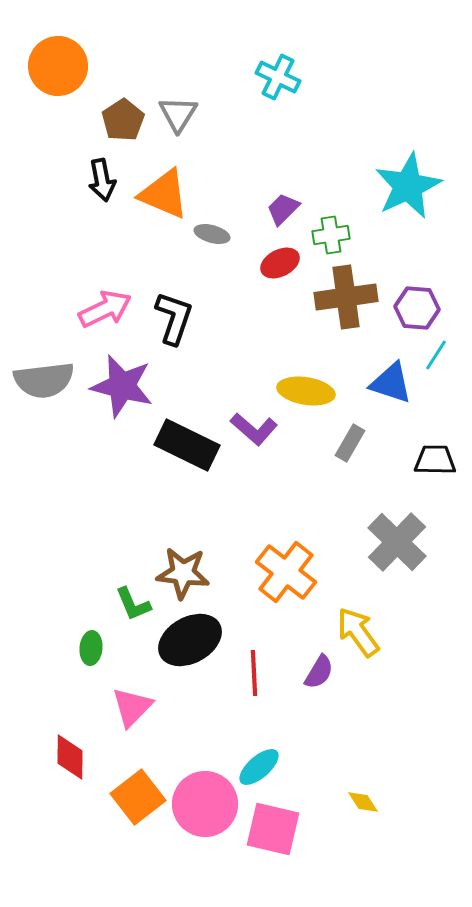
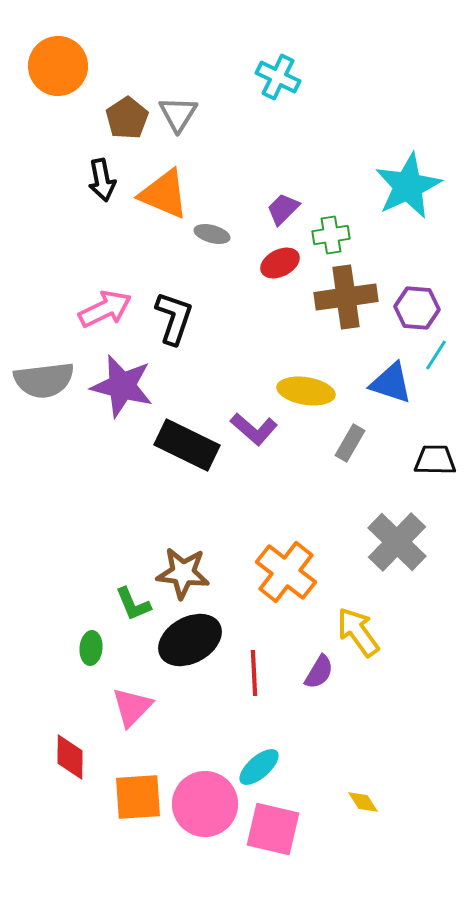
brown pentagon: moved 4 px right, 2 px up
orange square: rotated 34 degrees clockwise
